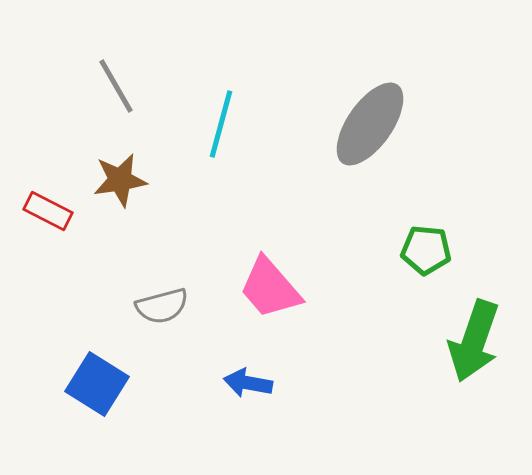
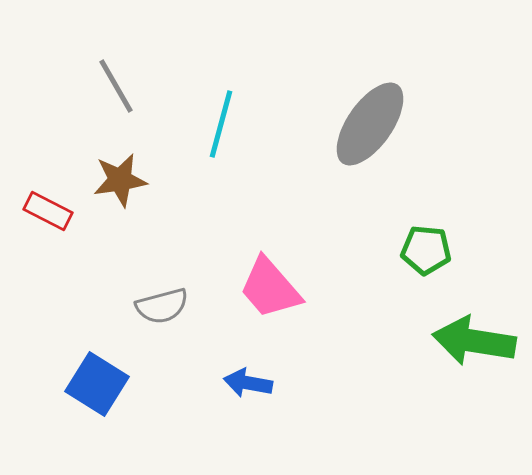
green arrow: rotated 80 degrees clockwise
